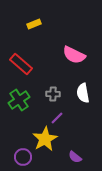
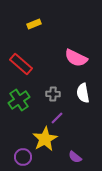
pink semicircle: moved 2 px right, 3 px down
